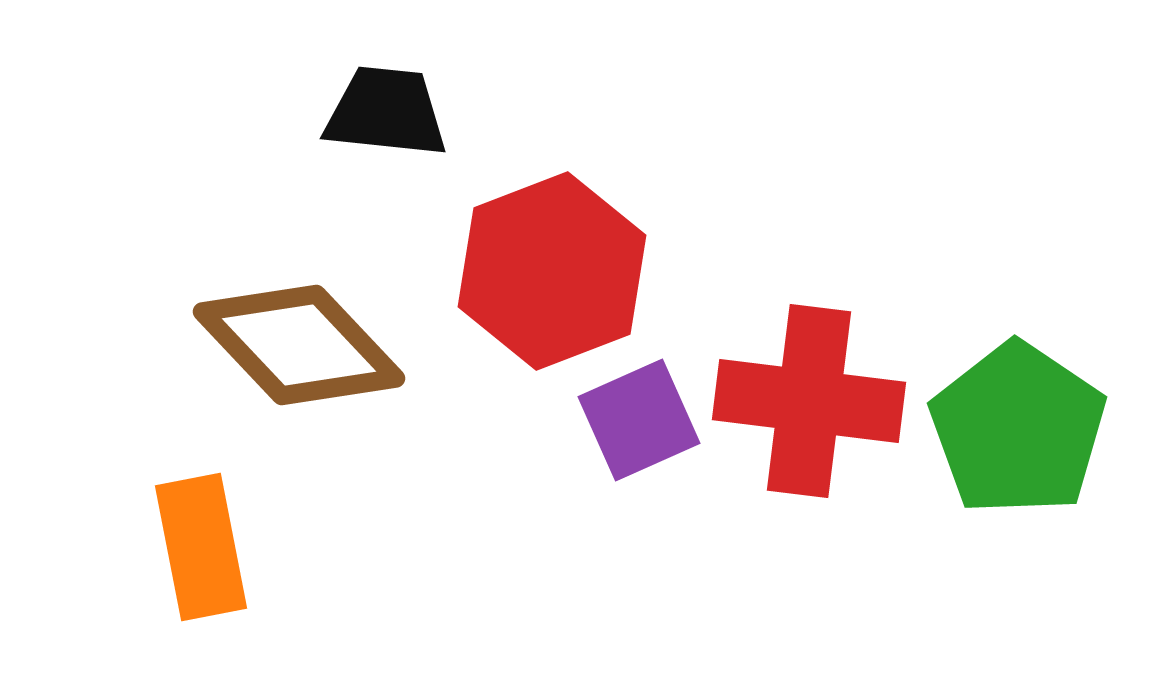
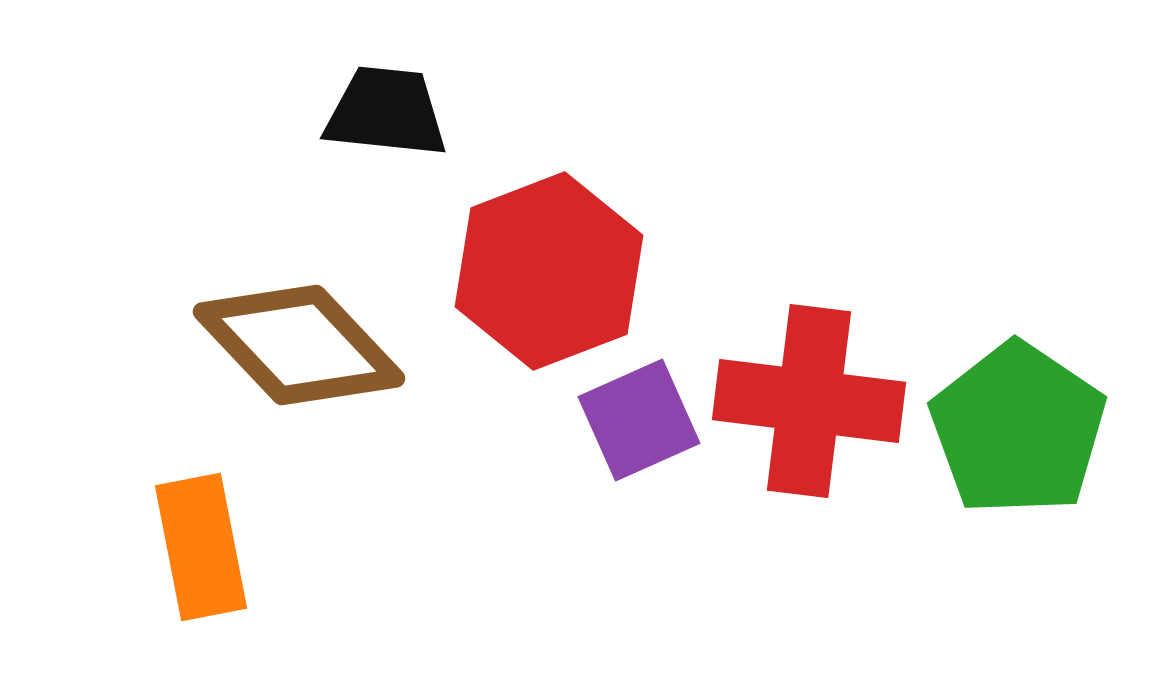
red hexagon: moved 3 px left
